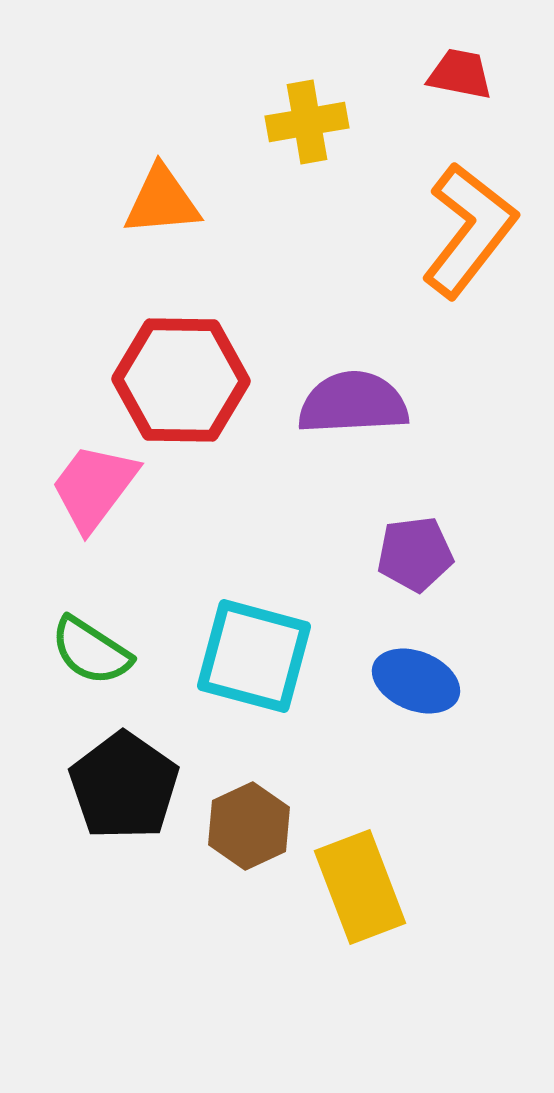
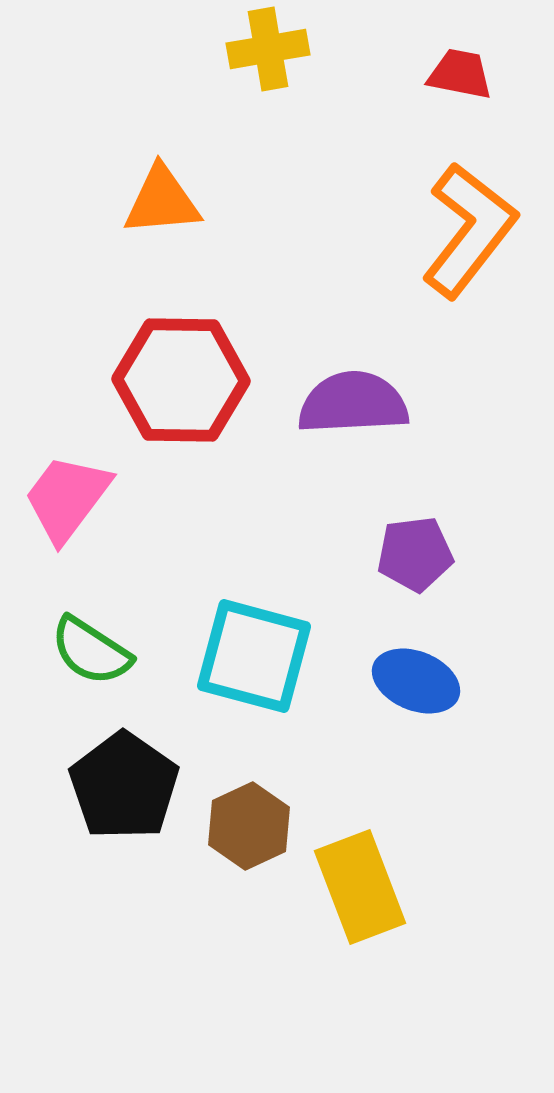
yellow cross: moved 39 px left, 73 px up
pink trapezoid: moved 27 px left, 11 px down
